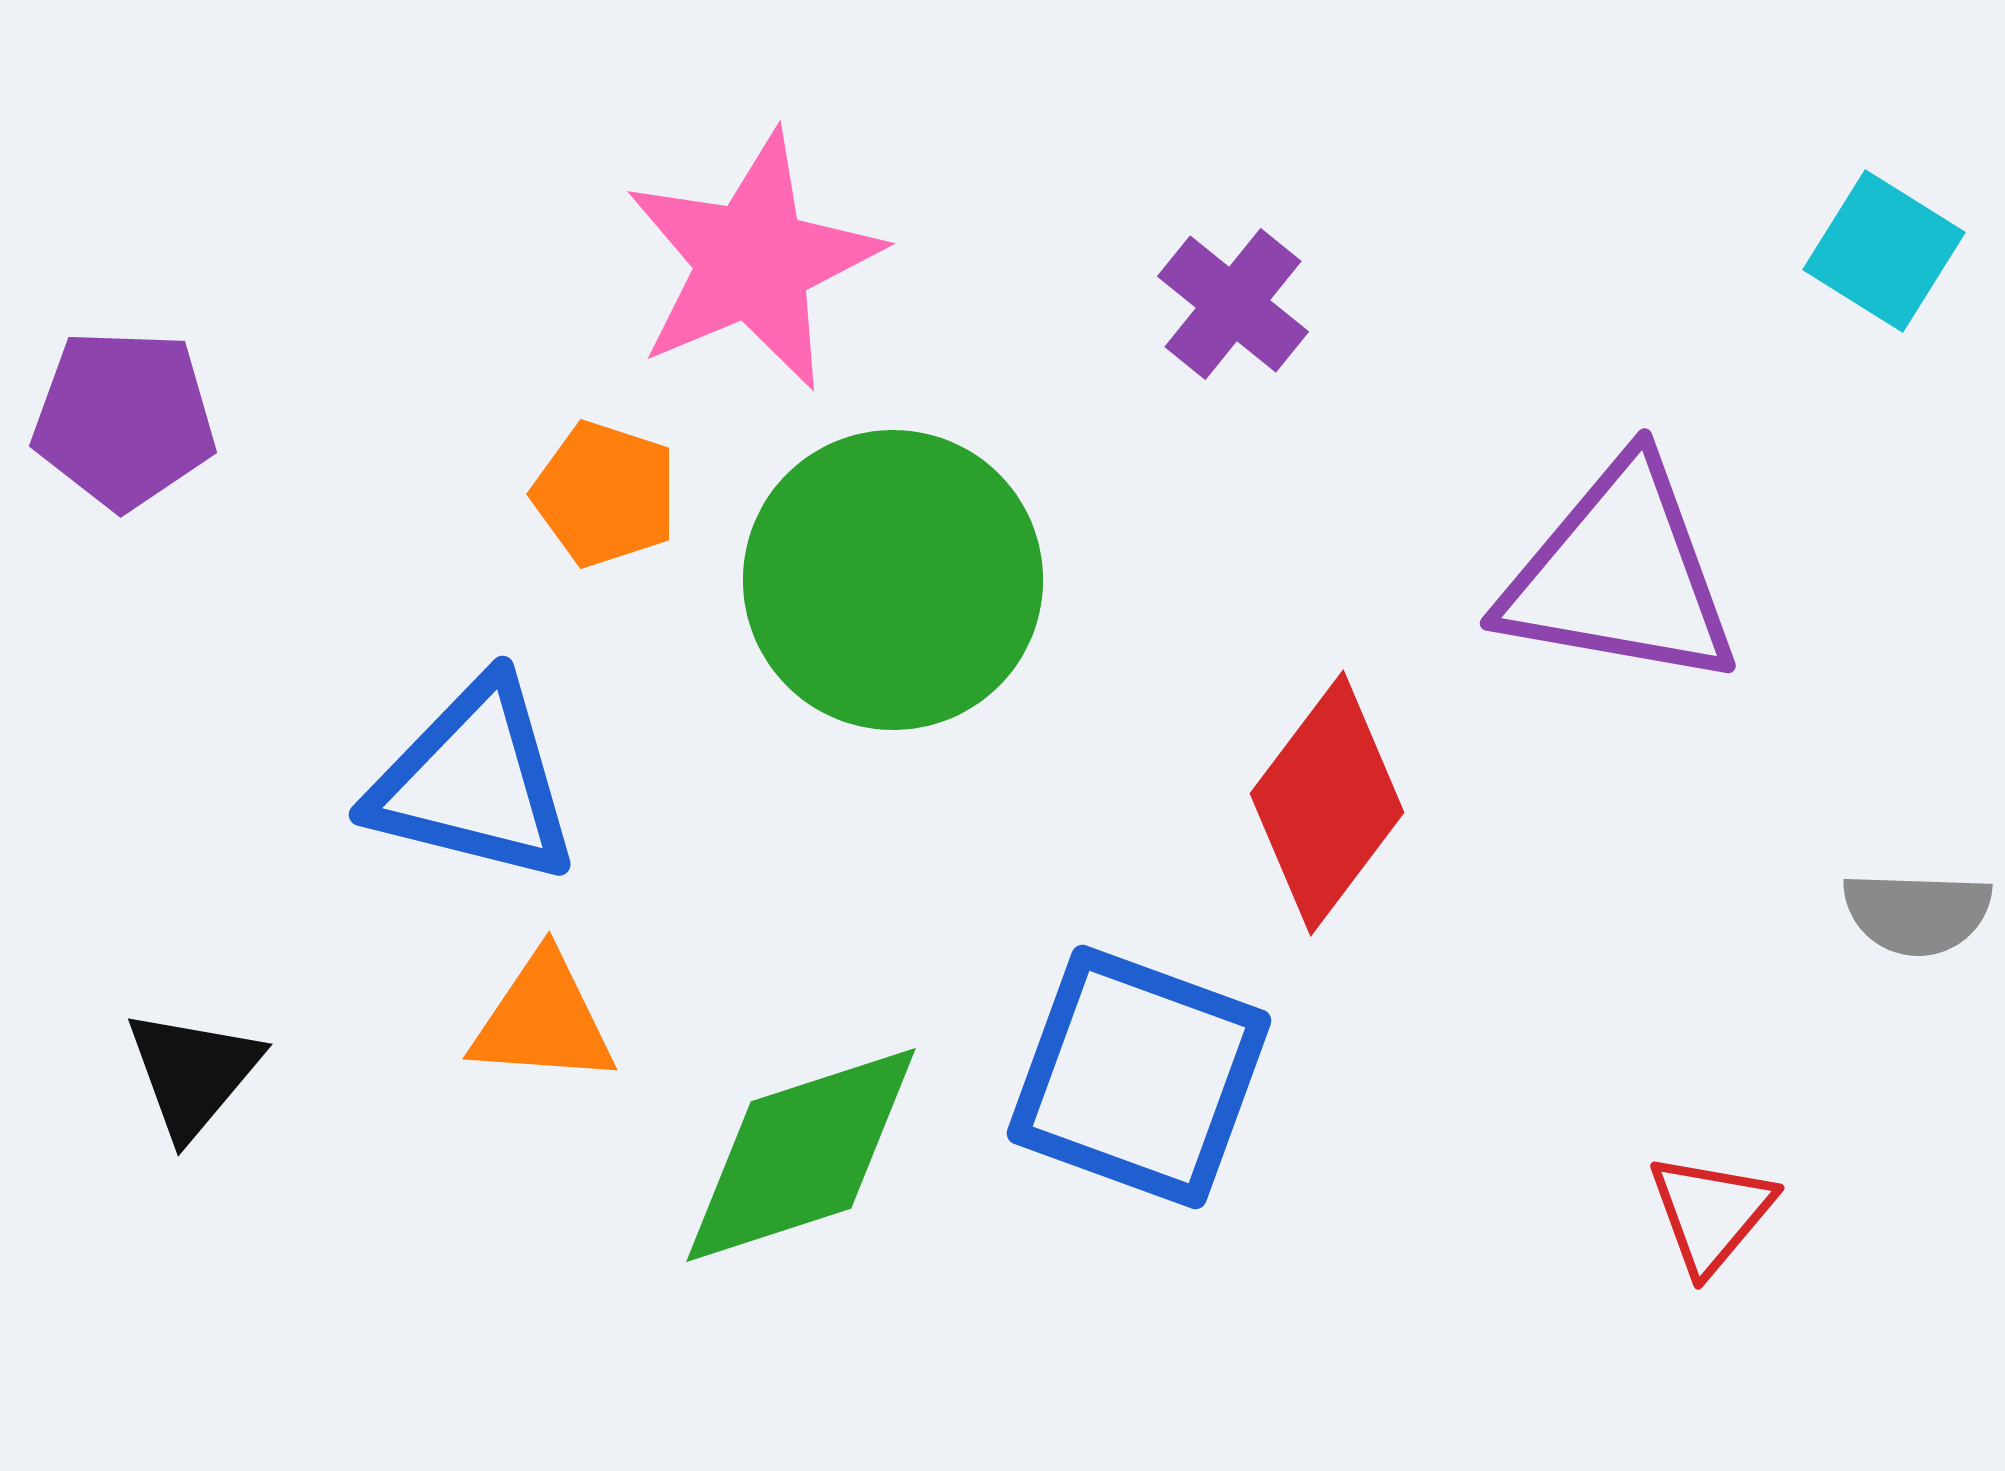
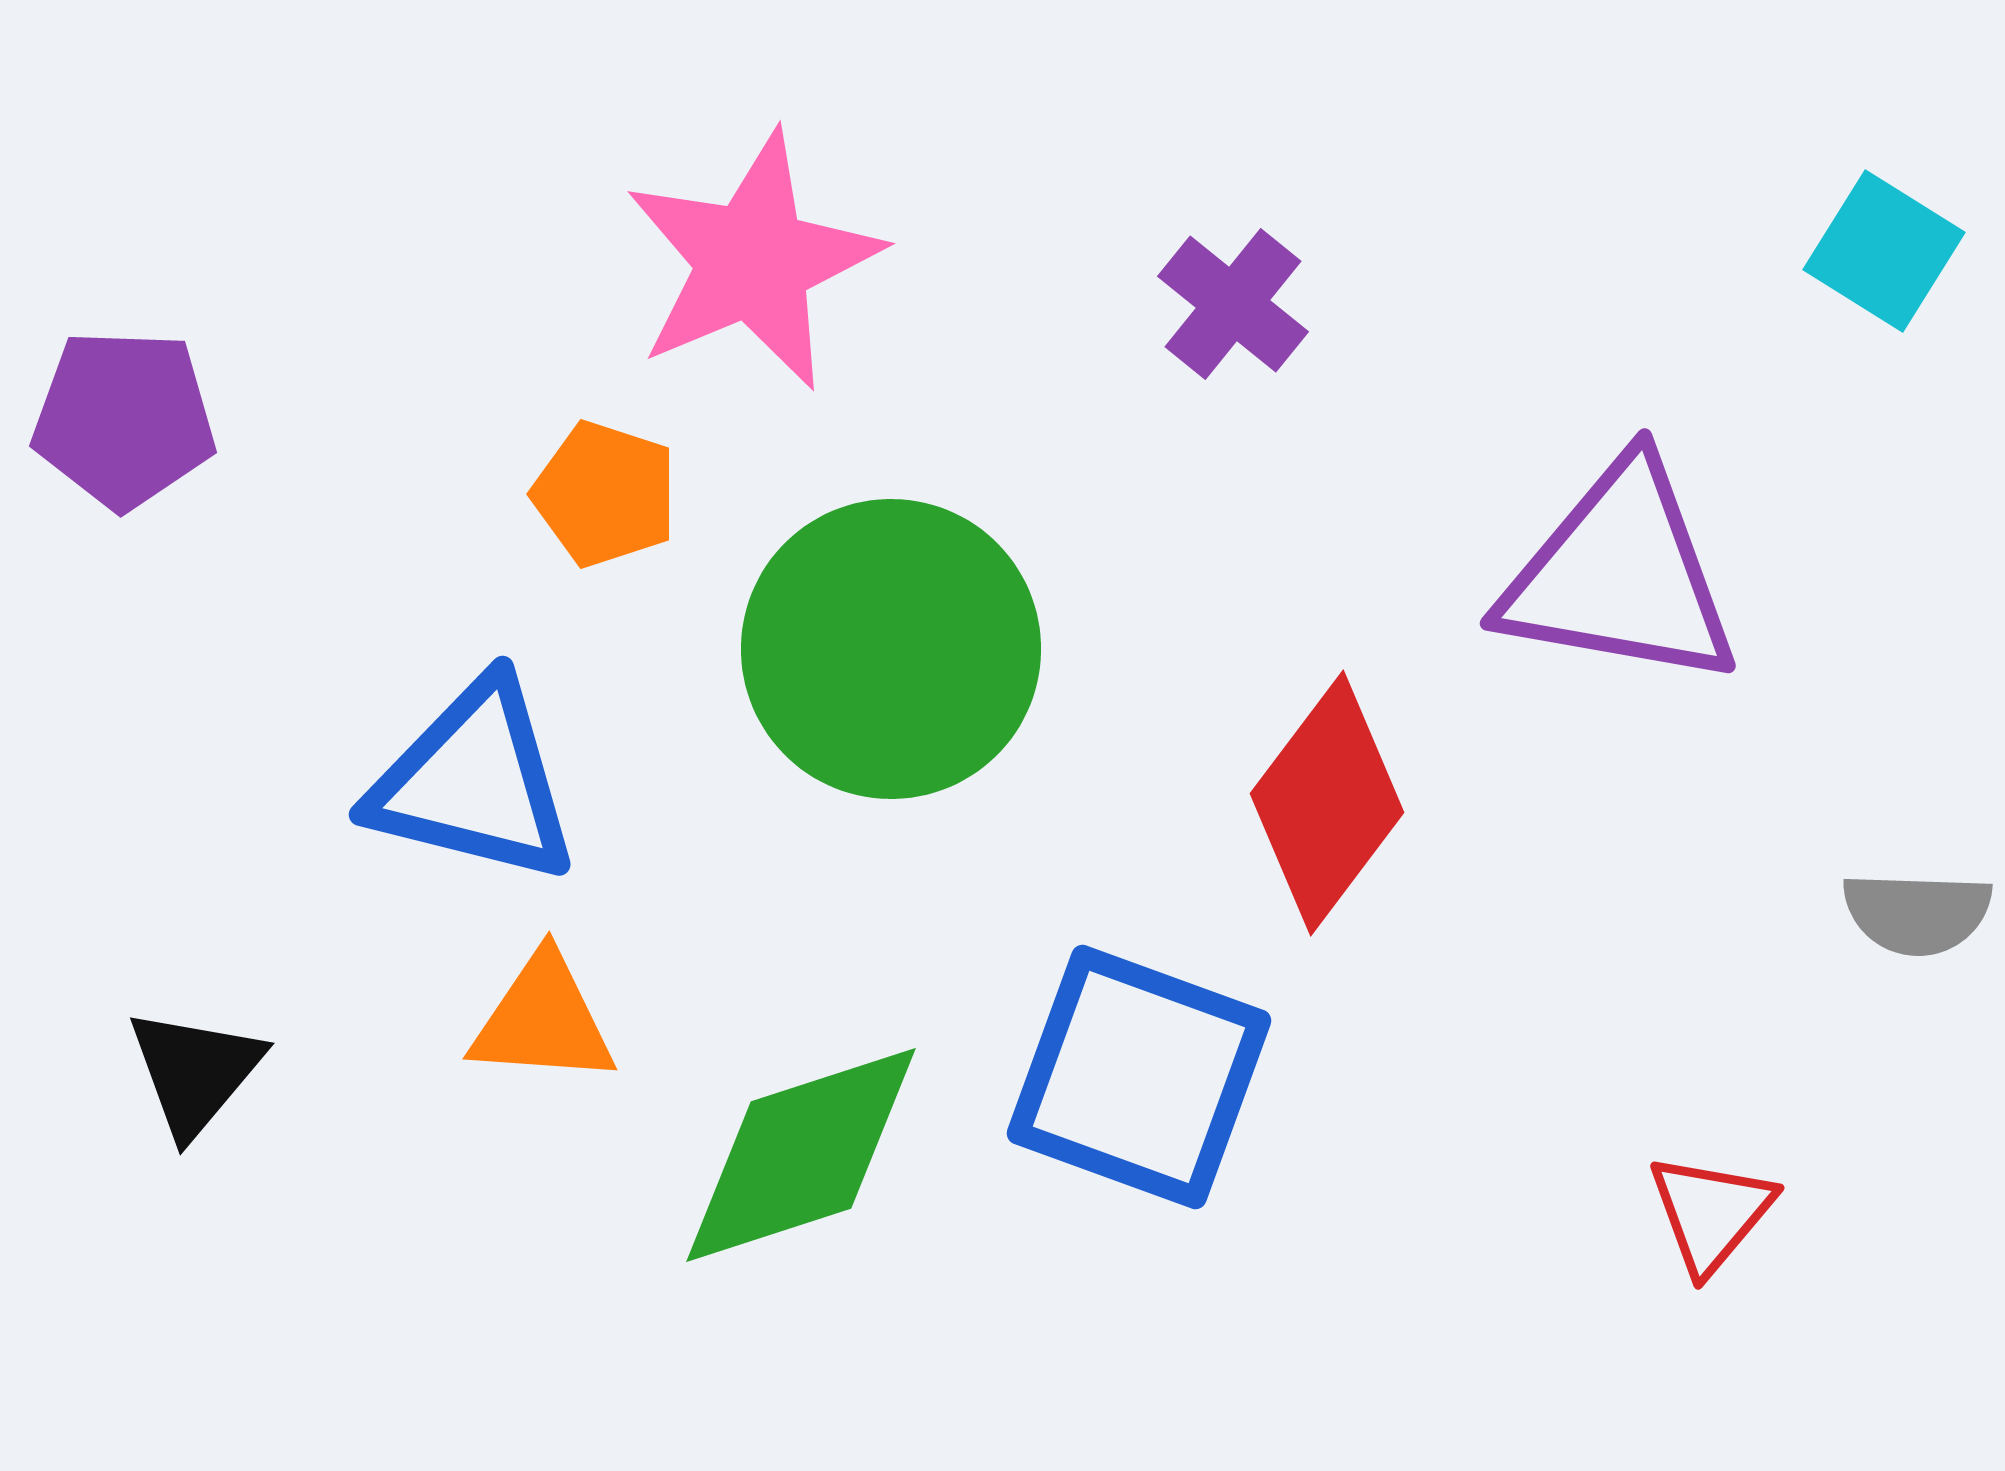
green circle: moved 2 px left, 69 px down
black triangle: moved 2 px right, 1 px up
